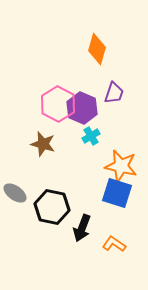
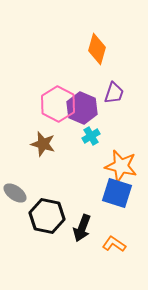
black hexagon: moved 5 px left, 9 px down
